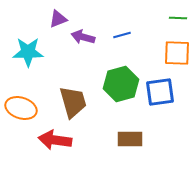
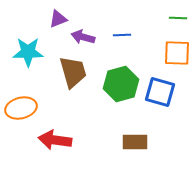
blue line: rotated 12 degrees clockwise
blue square: rotated 24 degrees clockwise
brown trapezoid: moved 30 px up
orange ellipse: rotated 32 degrees counterclockwise
brown rectangle: moved 5 px right, 3 px down
